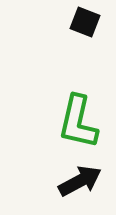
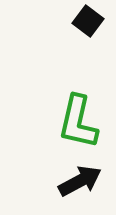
black square: moved 3 px right, 1 px up; rotated 16 degrees clockwise
